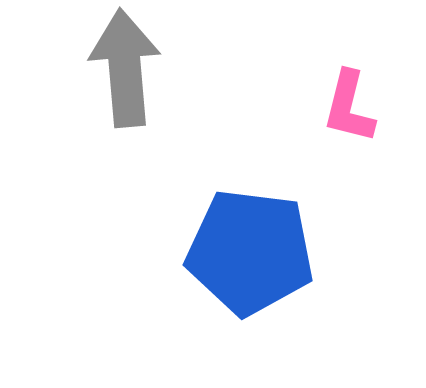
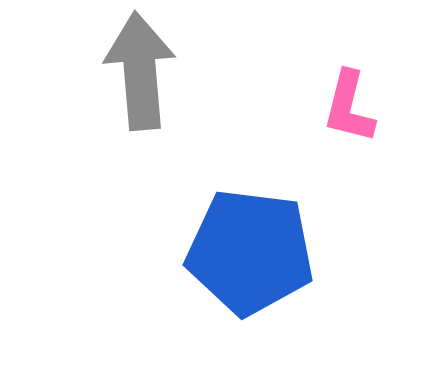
gray arrow: moved 15 px right, 3 px down
